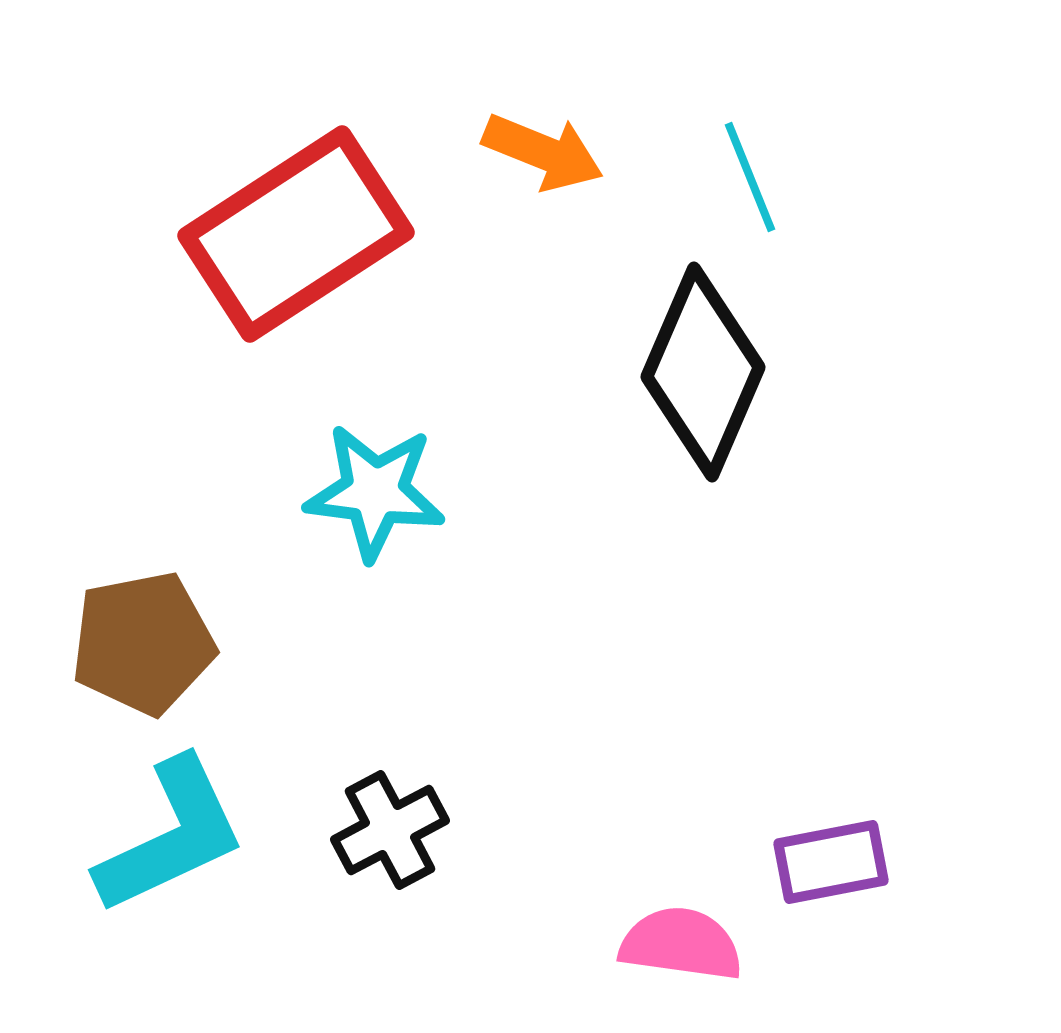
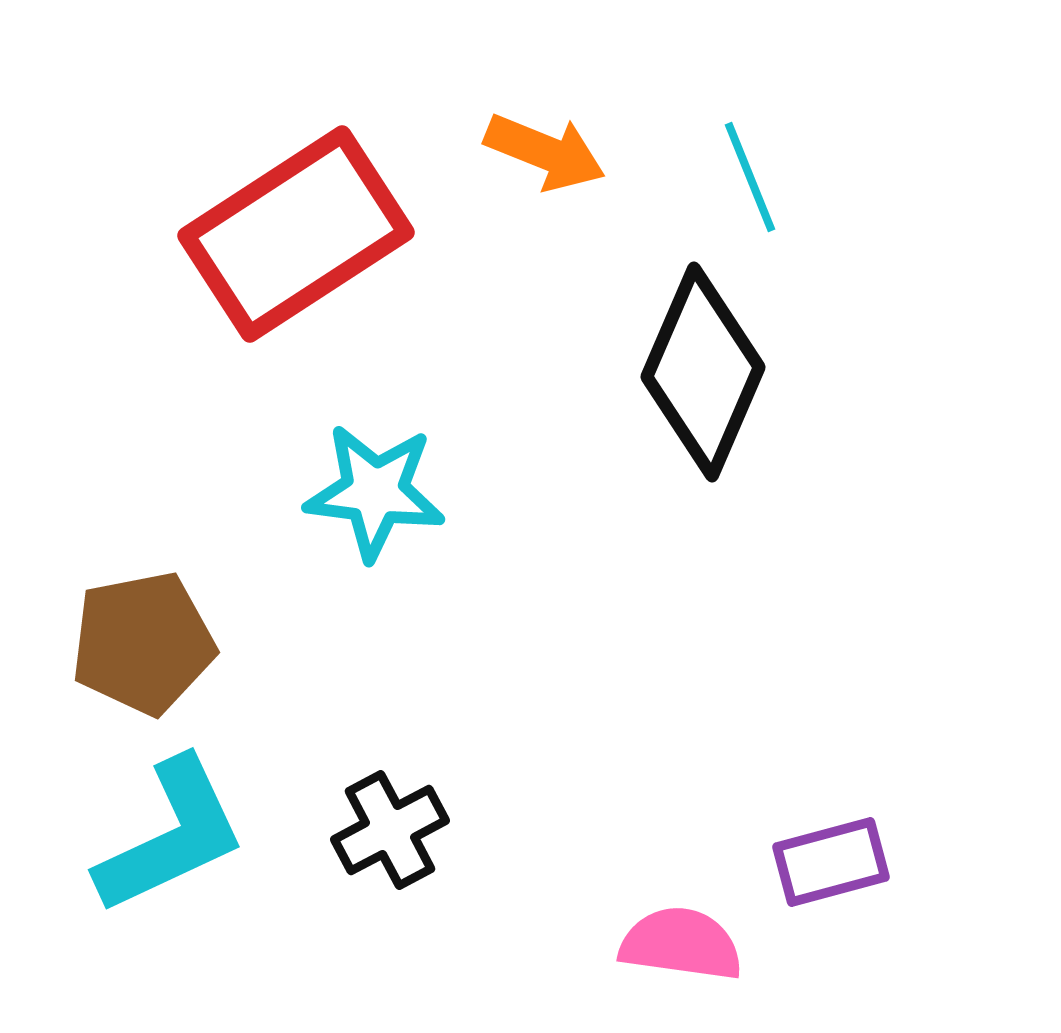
orange arrow: moved 2 px right
purple rectangle: rotated 4 degrees counterclockwise
